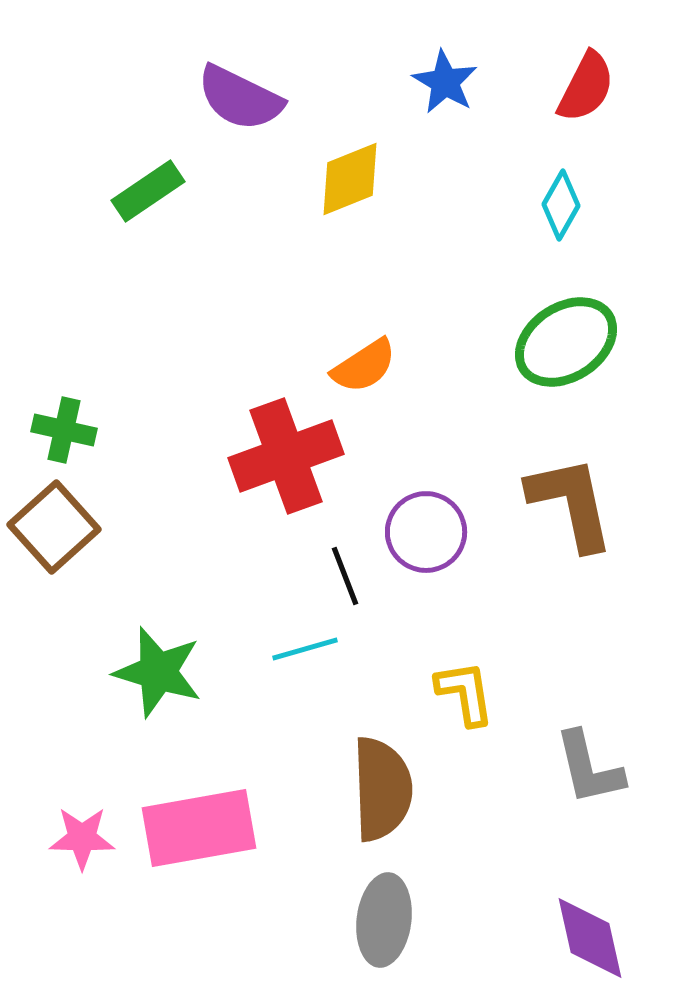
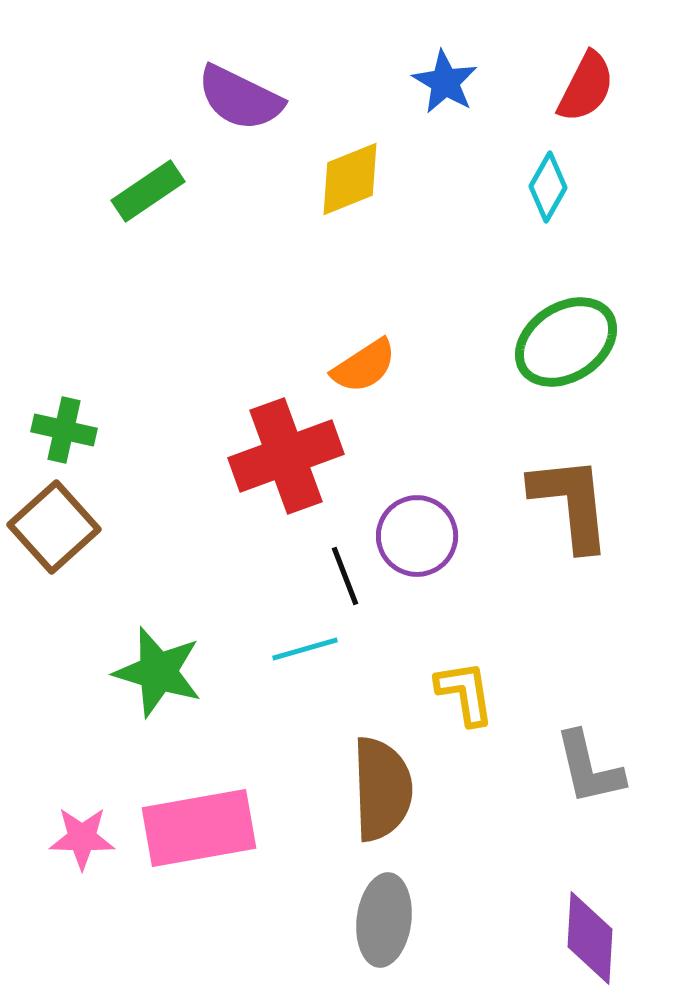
cyan diamond: moved 13 px left, 18 px up
brown L-shape: rotated 6 degrees clockwise
purple circle: moved 9 px left, 4 px down
purple diamond: rotated 16 degrees clockwise
